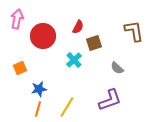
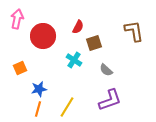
cyan cross: rotated 14 degrees counterclockwise
gray semicircle: moved 11 px left, 2 px down
